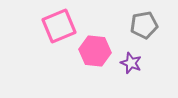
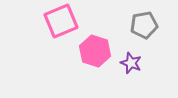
pink square: moved 2 px right, 5 px up
pink hexagon: rotated 12 degrees clockwise
